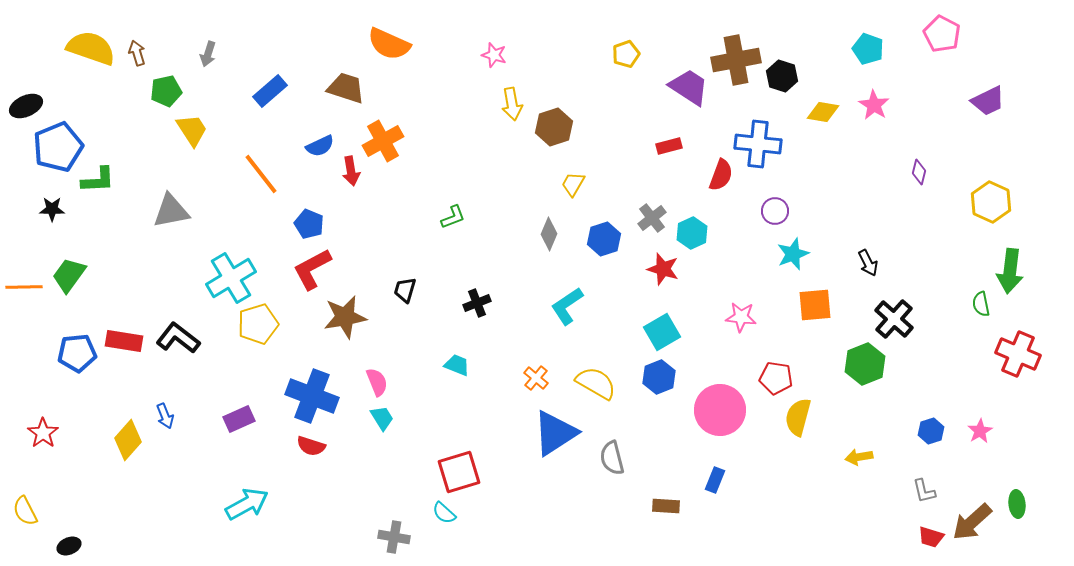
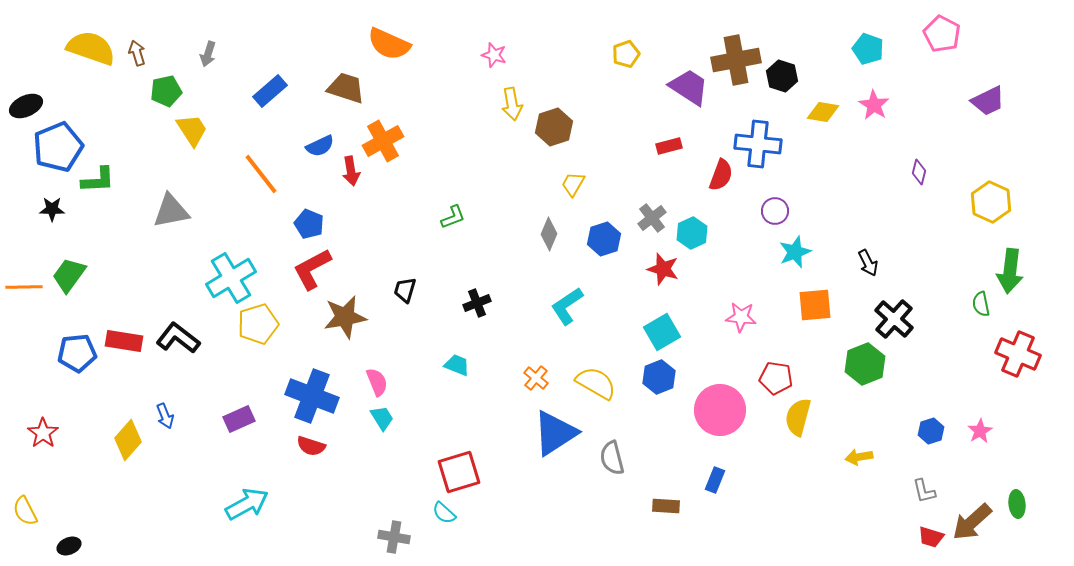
cyan star at (793, 254): moved 2 px right, 2 px up
